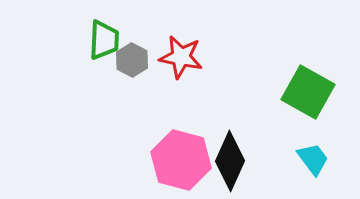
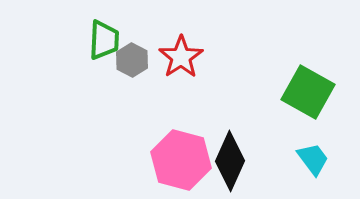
red star: rotated 27 degrees clockwise
